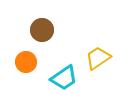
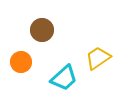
orange circle: moved 5 px left
cyan trapezoid: rotated 8 degrees counterclockwise
